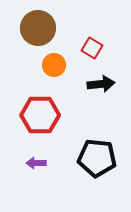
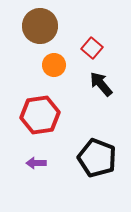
brown circle: moved 2 px right, 2 px up
red square: rotated 10 degrees clockwise
black arrow: rotated 124 degrees counterclockwise
red hexagon: rotated 9 degrees counterclockwise
black pentagon: rotated 15 degrees clockwise
